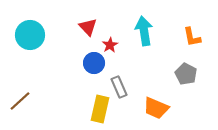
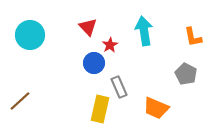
orange L-shape: moved 1 px right
